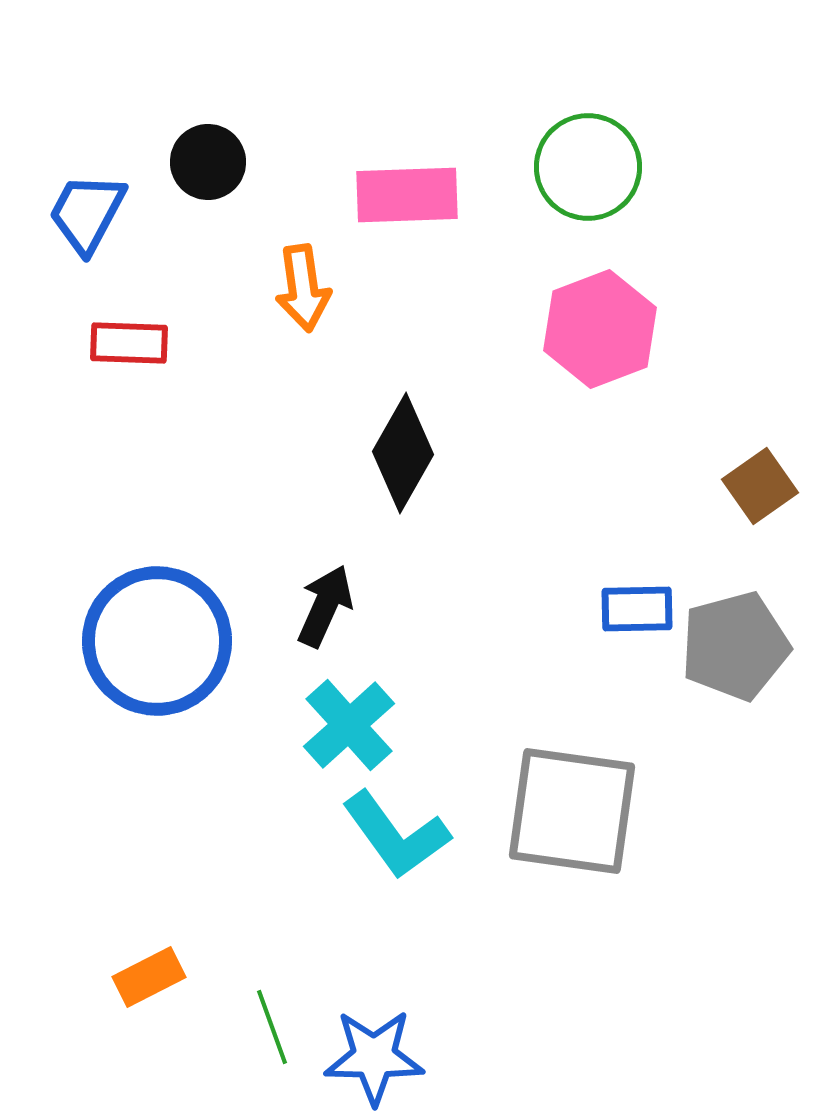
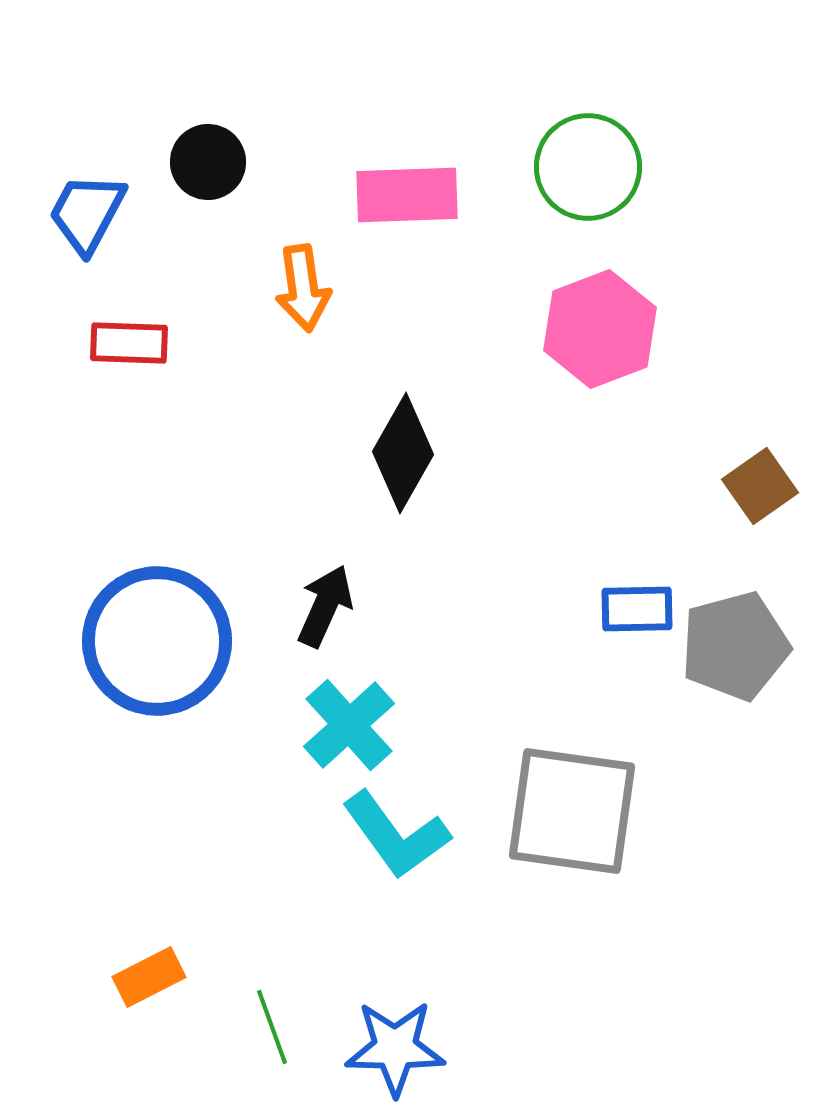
blue star: moved 21 px right, 9 px up
